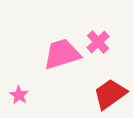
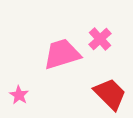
pink cross: moved 2 px right, 3 px up
red trapezoid: rotated 81 degrees clockwise
